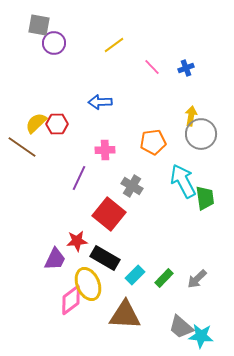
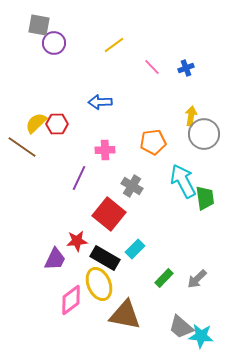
gray circle: moved 3 px right
cyan rectangle: moved 26 px up
yellow ellipse: moved 11 px right
brown triangle: rotated 8 degrees clockwise
